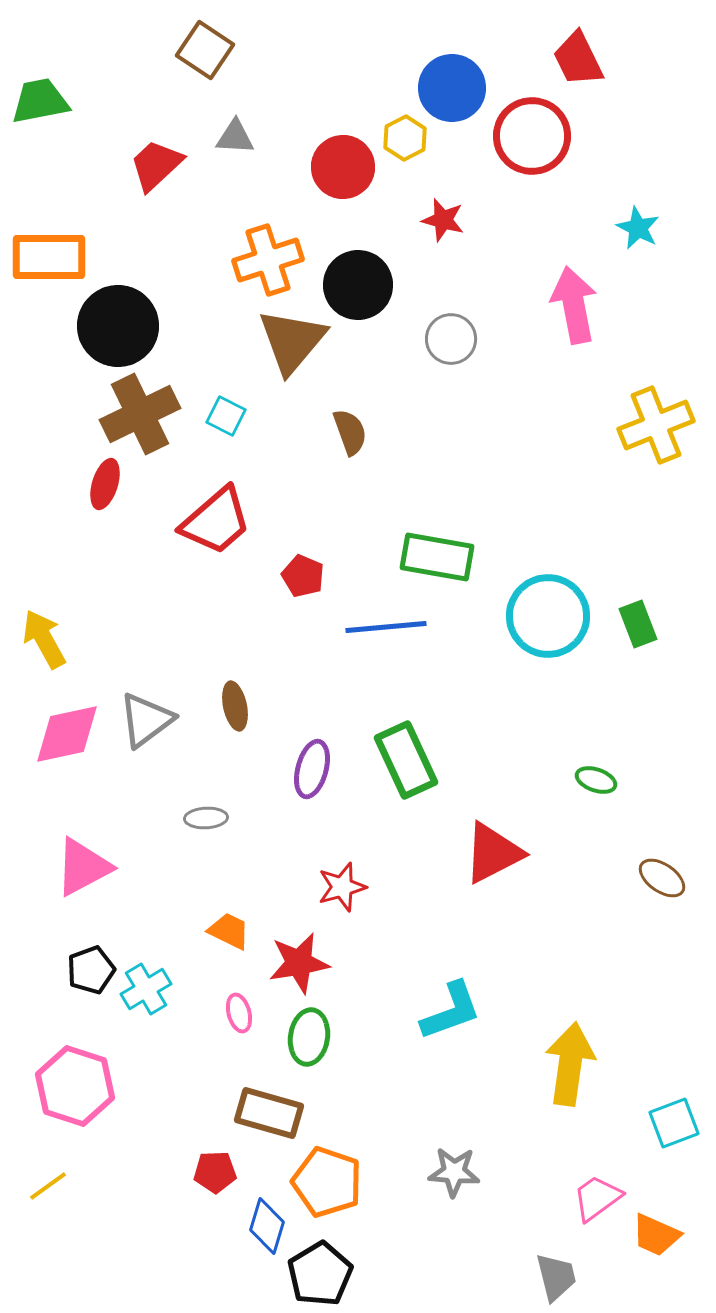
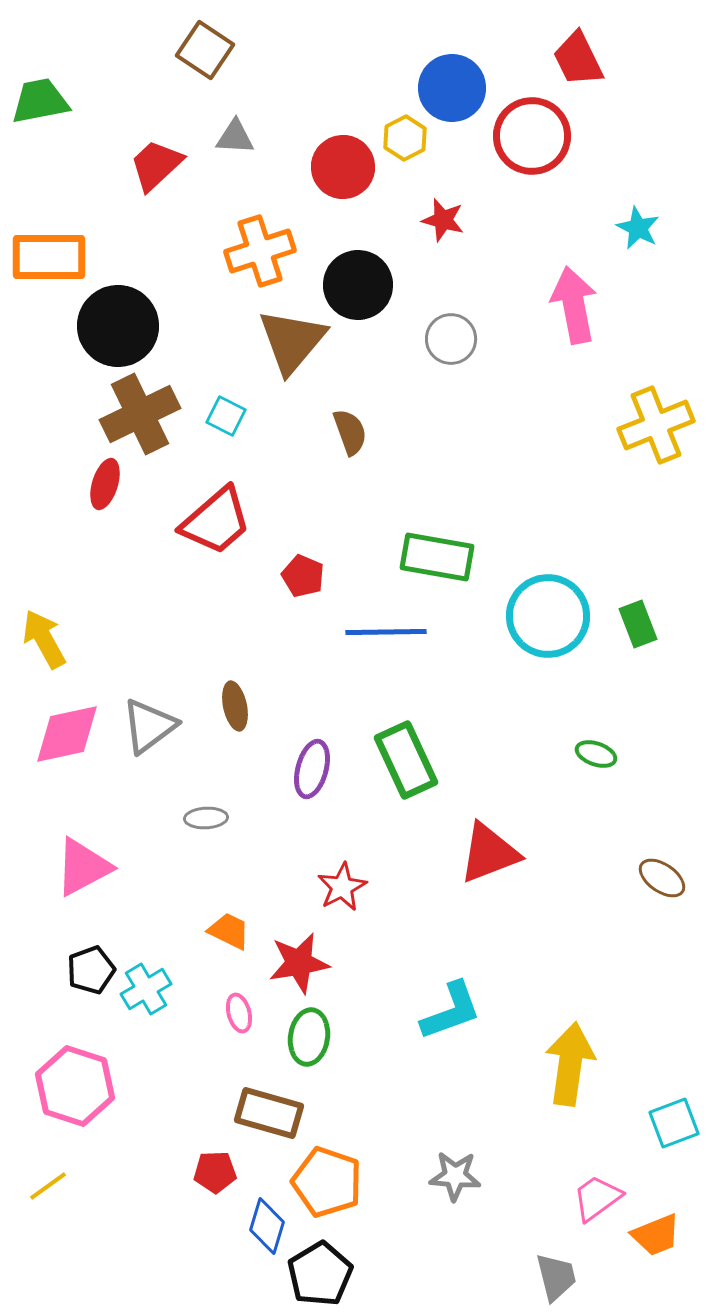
orange cross at (268, 260): moved 8 px left, 9 px up
blue line at (386, 627): moved 5 px down; rotated 4 degrees clockwise
gray triangle at (146, 720): moved 3 px right, 6 px down
green ellipse at (596, 780): moved 26 px up
red triangle at (493, 853): moved 4 px left; rotated 6 degrees clockwise
red star at (342, 887): rotated 12 degrees counterclockwise
gray star at (454, 1172): moved 1 px right, 4 px down
orange trapezoid at (656, 1235): rotated 46 degrees counterclockwise
